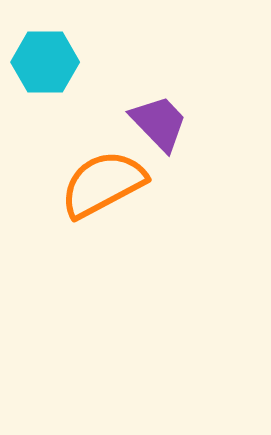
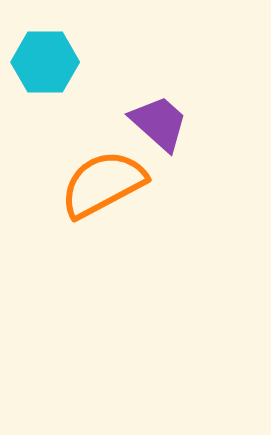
purple trapezoid: rotated 4 degrees counterclockwise
